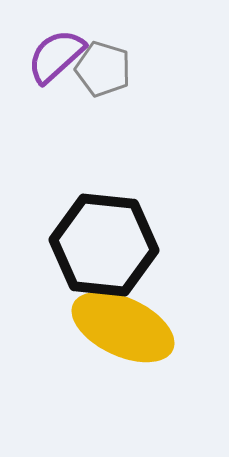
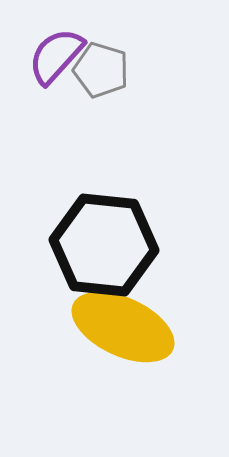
purple semicircle: rotated 6 degrees counterclockwise
gray pentagon: moved 2 px left, 1 px down
